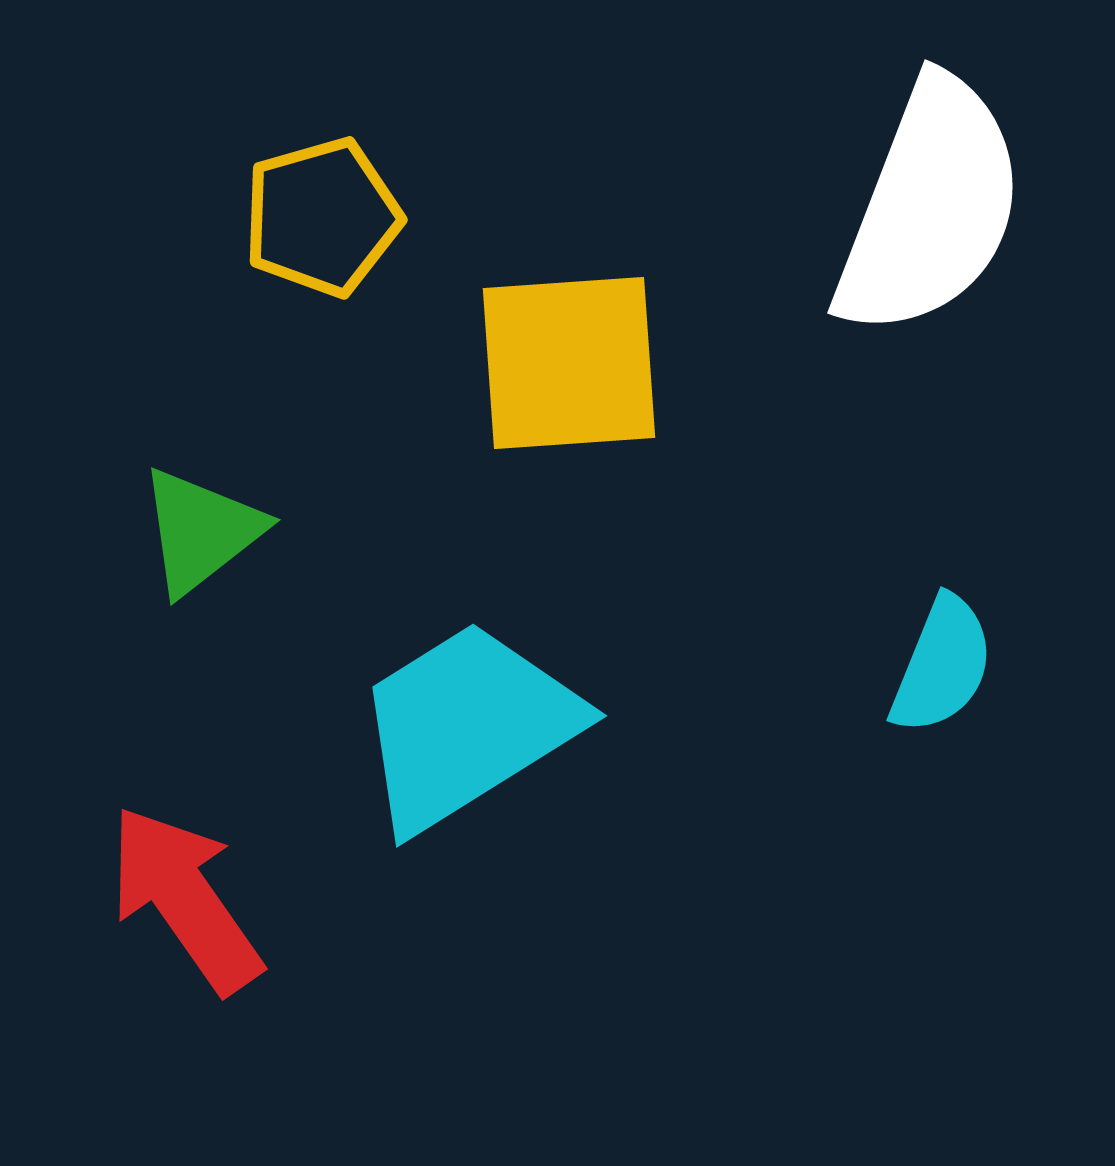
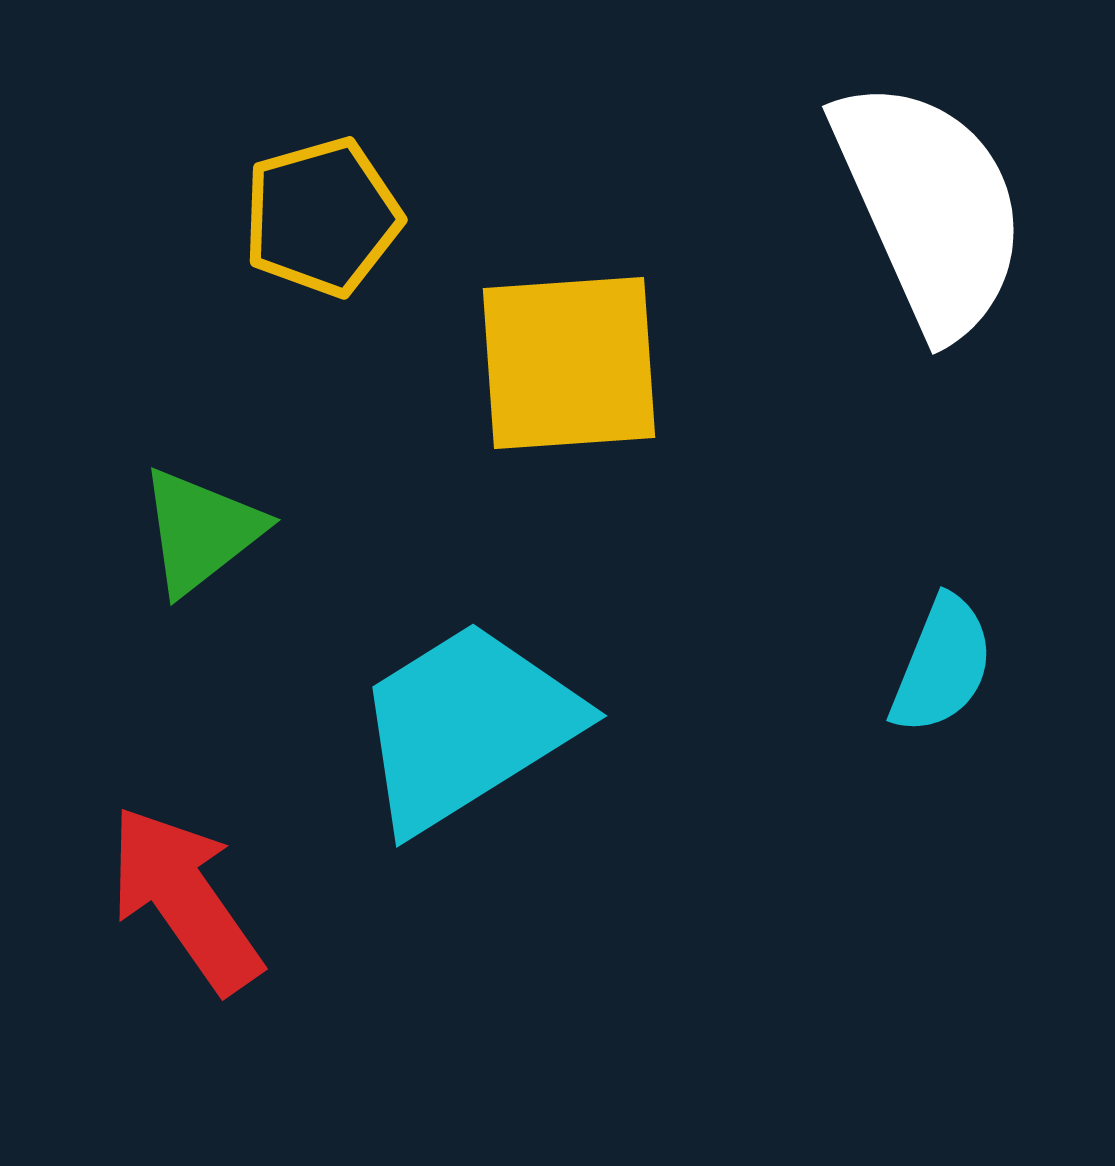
white semicircle: rotated 45 degrees counterclockwise
